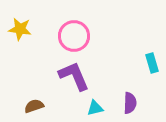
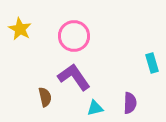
yellow star: rotated 20 degrees clockwise
purple L-shape: moved 1 px down; rotated 12 degrees counterclockwise
brown semicircle: moved 11 px right, 9 px up; rotated 96 degrees clockwise
